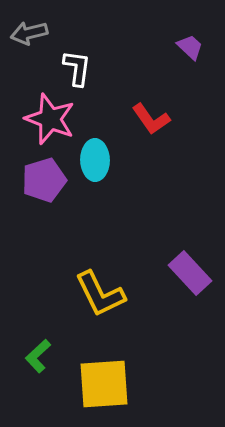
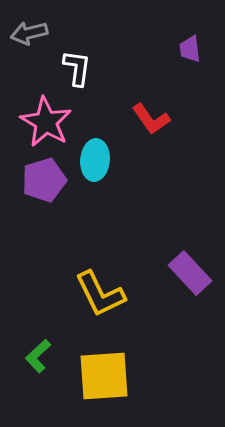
purple trapezoid: moved 2 px down; rotated 140 degrees counterclockwise
pink star: moved 4 px left, 3 px down; rotated 9 degrees clockwise
cyan ellipse: rotated 6 degrees clockwise
yellow square: moved 8 px up
